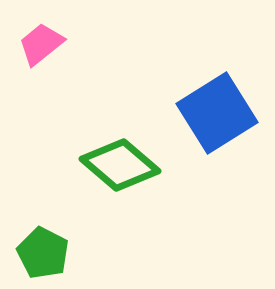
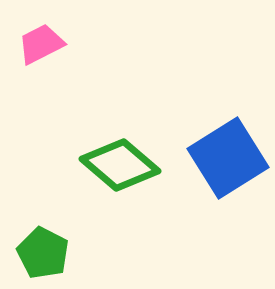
pink trapezoid: rotated 12 degrees clockwise
blue square: moved 11 px right, 45 px down
